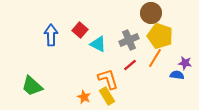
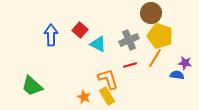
red line: rotated 24 degrees clockwise
